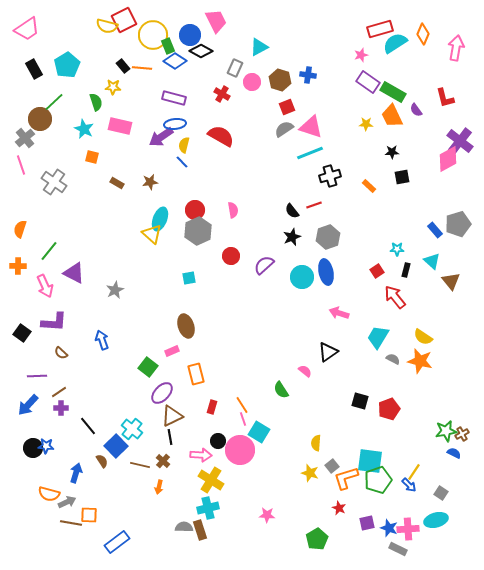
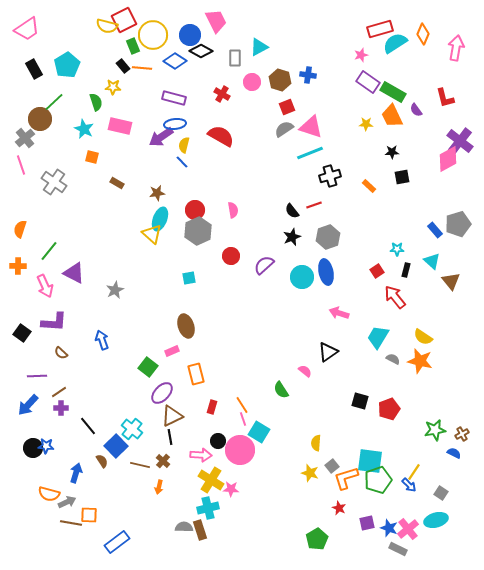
green rectangle at (168, 46): moved 35 px left
gray rectangle at (235, 68): moved 10 px up; rotated 24 degrees counterclockwise
brown star at (150, 182): moved 7 px right, 11 px down
green star at (446, 431): moved 11 px left, 1 px up
pink star at (267, 515): moved 36 px left, 26 px up
pink cross at (408, 529): rotated 35 degrees counterclockwise
